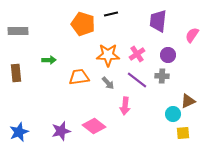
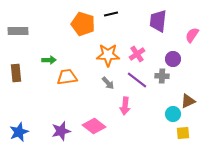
purple circle: moved 5 px right, 4 px down
orange trapezoid: moved 12 px left
